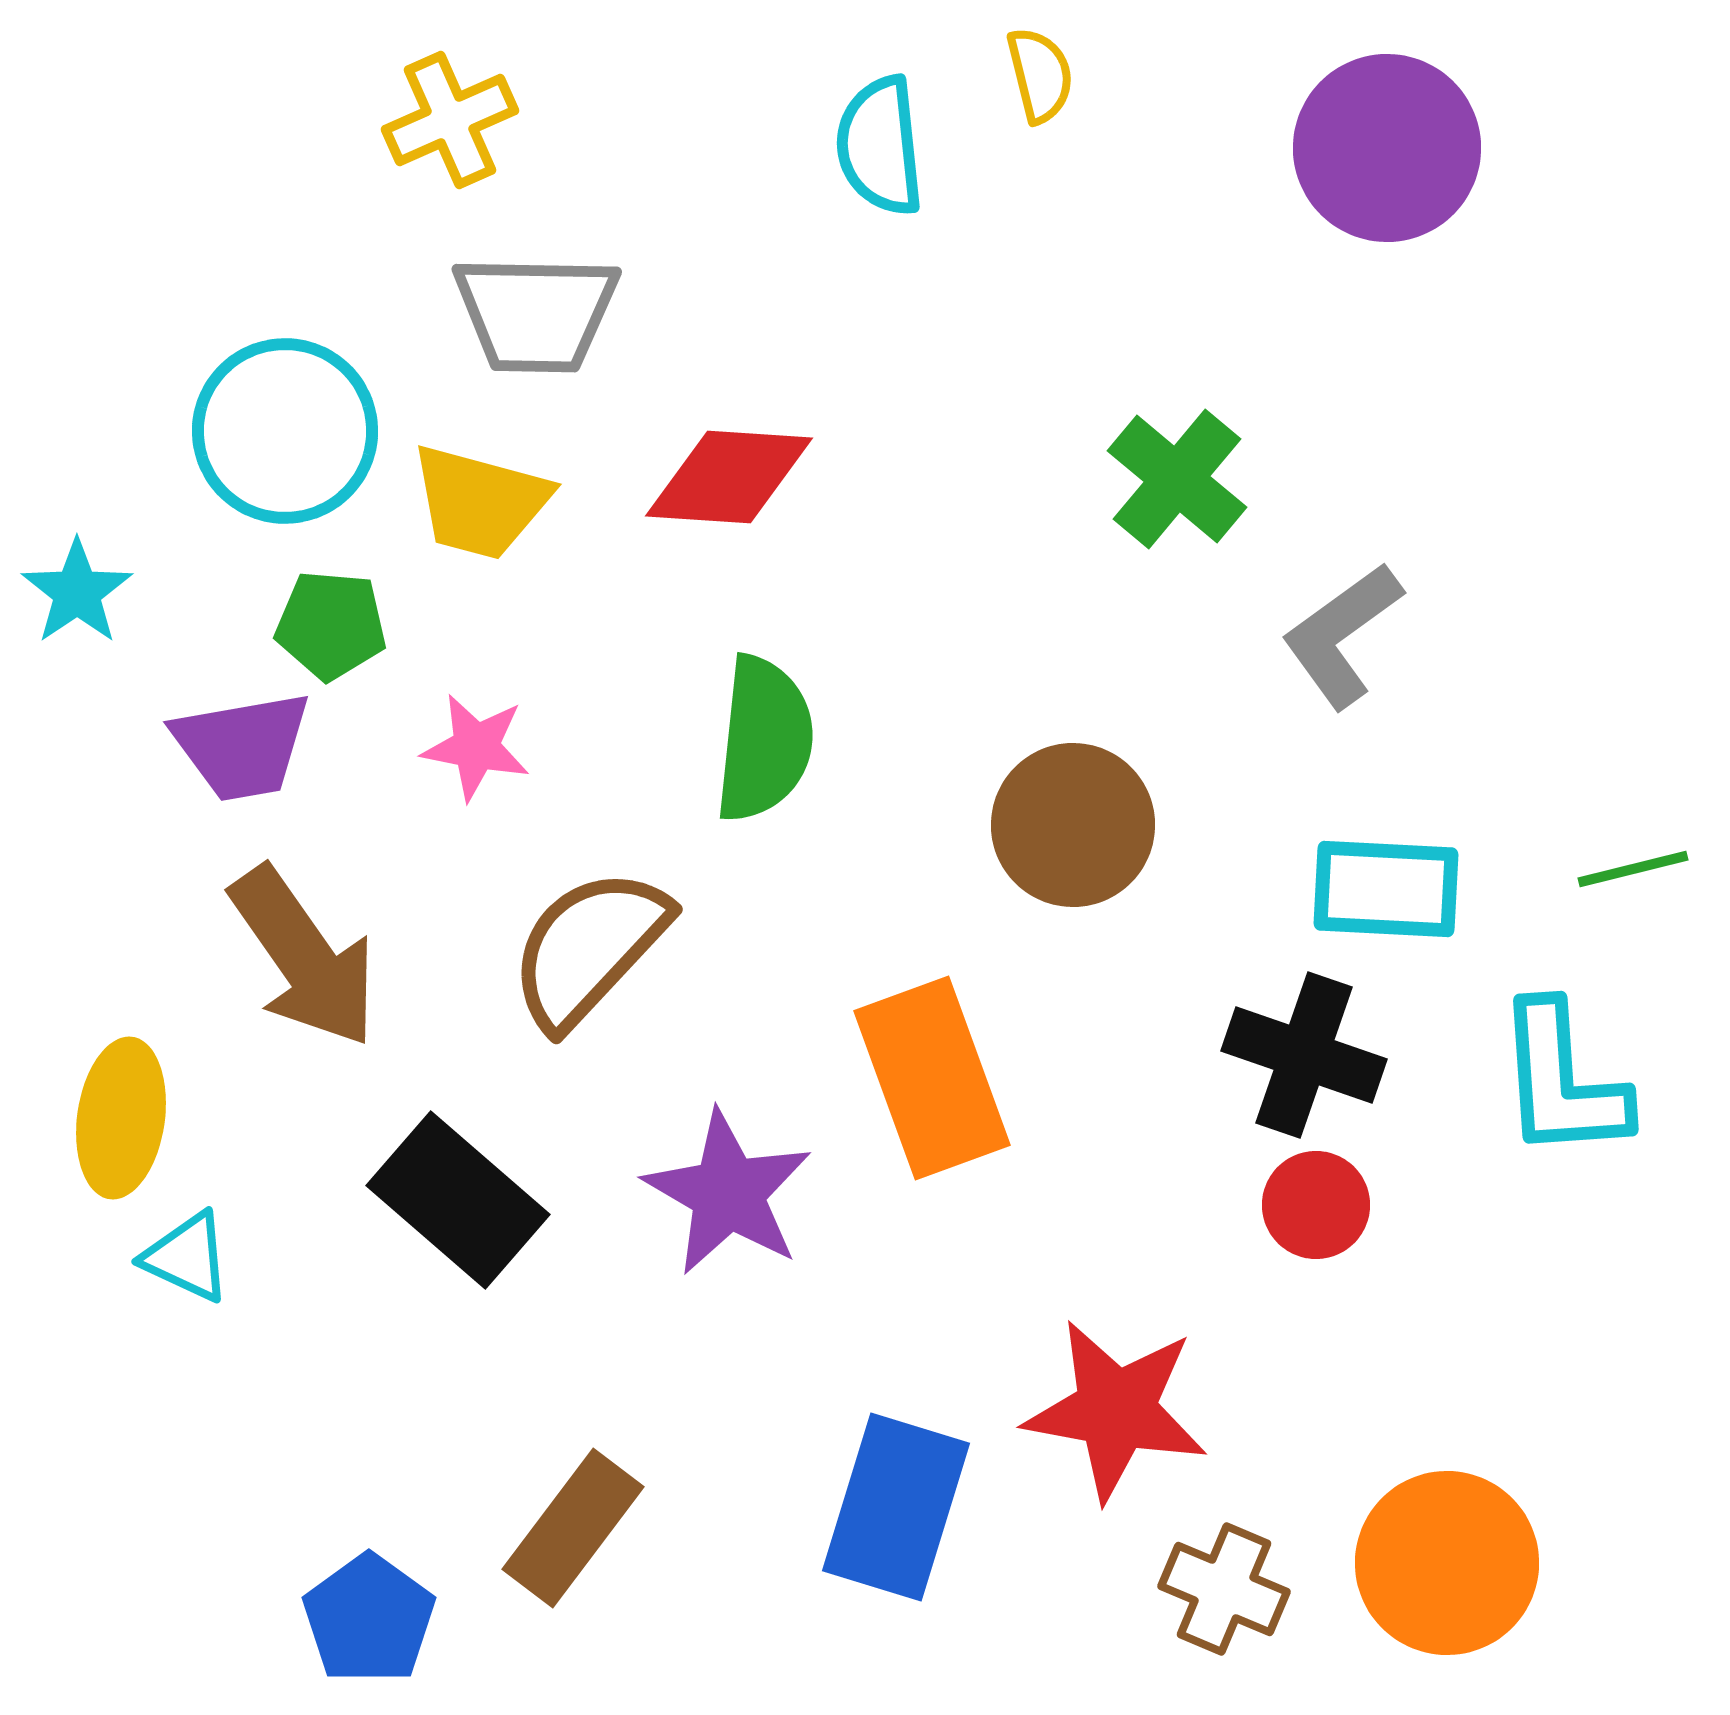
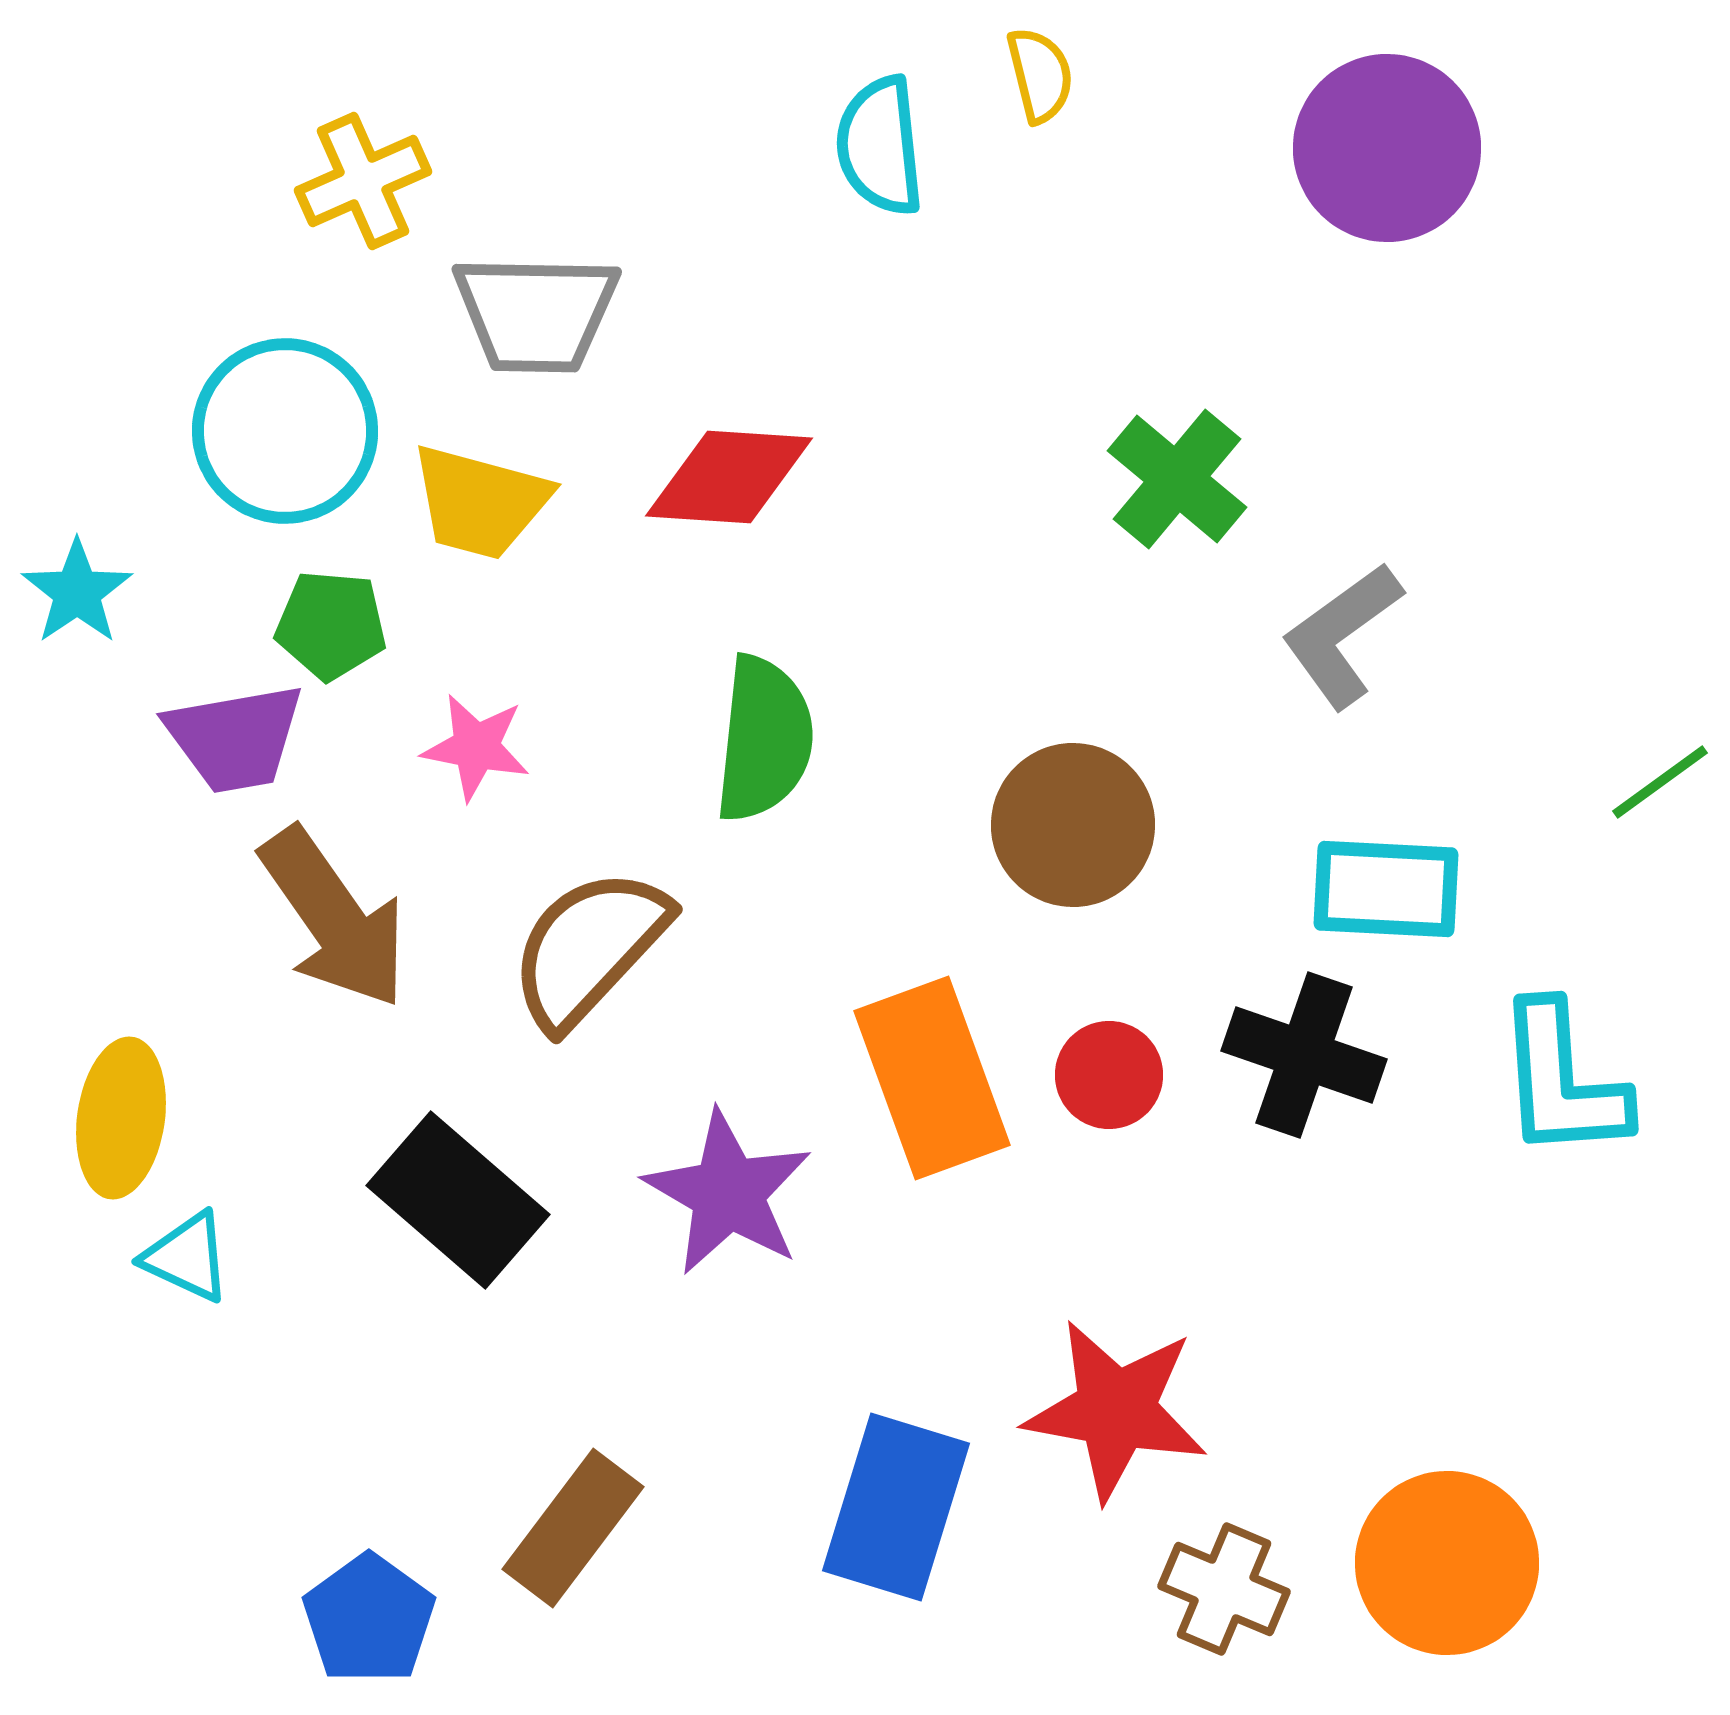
yellow cross: moved 87 px left, 61 px down
purple trapezoid: moved 7 px left, 8 px up
green line: moved 27 px right, 87 px up; rotated 22 degrees counterclockwise
brown arrow: moved 30 px right, 39 px up
red circle: moved 207 px left, 130 px up
